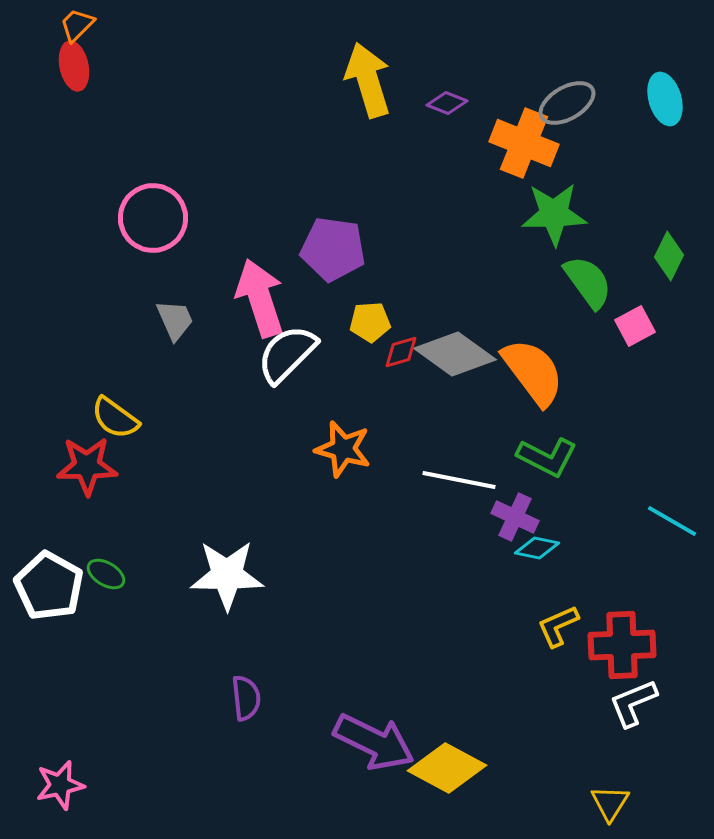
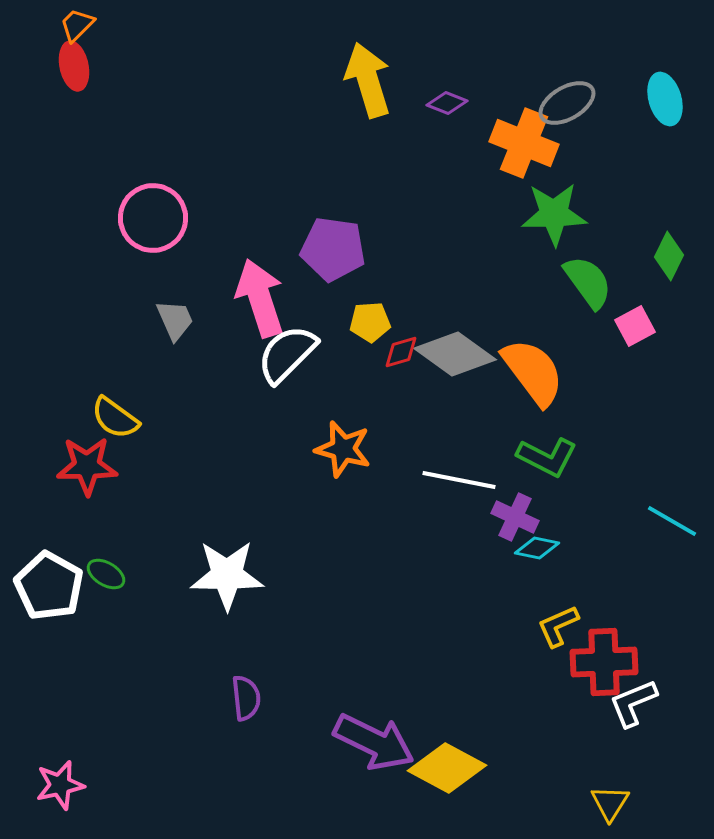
red cross: moved 18 px left, 17 px down
